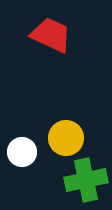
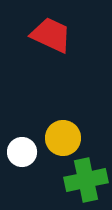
yellow circle: moved 3 px left
